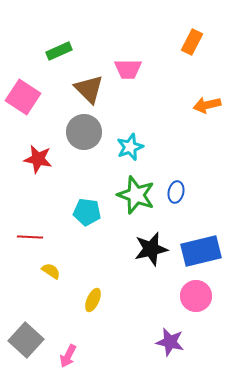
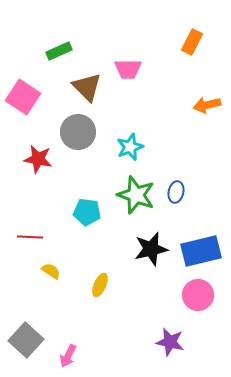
brown triangle: moved 2 px left, 2 px up
gray circle: moved 6 px left
pink circle: moved 2 px right, 1 px up
yellow ellipse: moved 7 px right, 15 px up
